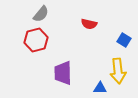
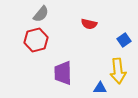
blue square: rotated 24 degrees clockwise
